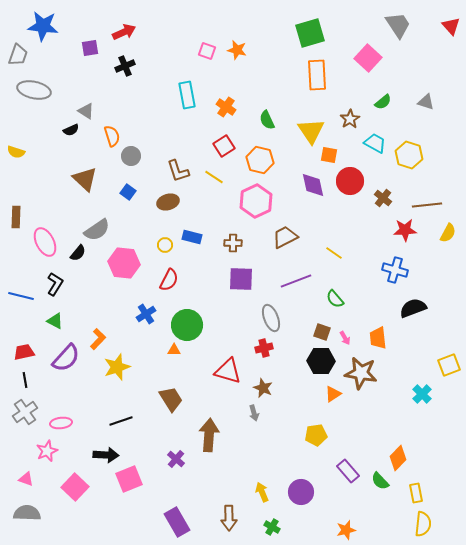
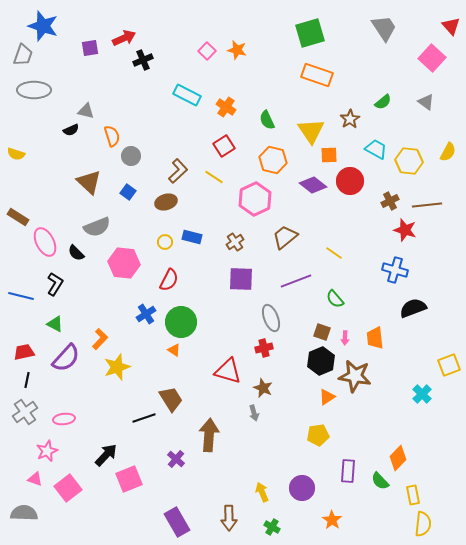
gray trapezoid at (398, 25): moved 14 px left, 3 px down
blue star at (43, 26): rotated 12 degrees clockwise
red arrow at (124, 32): moved 6 px down
pink square at (207, 51): rotated 24 degrees clockwise
gray trapezoid at (18, 55): moved 5 px right
pink square at (368, 58): moved 64 px right
black cross at (125, 66): moved 18 px right, 6 px up
orange rectangle at (317, 75): rotated 68 degrees counterclockwise
gray ellipse at (34, 90): rotated 12 degrees counterclockwise
cyan rectangle at (187, 95): rotated 52 degrees counterclockwise
gray triangle at (426, 102): rotated 18 degrees clockwise
gray triangle at (86, 111): rotated 18 degrees counterclockwise
cyan trapezoid at (375, 143): moved 1 px right, 6 px down
yellow semicircle at (16, 152): moved 2 px down
orange square at (329, 155): rotated 12 degrees counterclockwise
yellow hexagon at (409, 155): moved 6 px down; rotated 12 degrees counterclockwise
orange hexagon at (260, 160): moved 13 px right
brown L-shape at (178, 171): rotated 115 degrees counterclockwise
brown triangle at (85, 179): moved 4 px right, 3 px down
purple diamond at (313, 185): rotated 40 degrees counterclockwise
brown cross at (383, 198): moved 7 px right, 3 px down; rotated 24 degrees clockwise
pink hexagon at (256, 201): moved 1 px left, 2 px up
brown ellipse at (168, 202): moved 2 px left
brown rectangle at (16, 217): moved 2 px right; rotated 60 degrees counterclockwise
gray semicircle at (97, 230): moved 3 px up; rotated 12 degrees clockwise
red star at (405, 230): rotated 20 degrees clockwise
yellow semicircle at (448, 233): moved 81 px up
brown trapezoid at (285, 237): rotated 12 degrees counterclockwise
brown cross at (233, 243): moved 2 px right, 1 px up; rotated 36 degrees counterclockwise
yellow circle at (165, 245): moved 3 px up
black semicircle at (78, 253): moved 2 px left; rotated 96 degrees clockwise
green triangle at (55, 321): moved 3 px down
green circle at (187, 325): moved 6 px left, 3 px up
pink arrow at (345, 338): rotated 32 degrees clockwise
orange trapezoid at (378, 338): moved 3 px left
orange L-shape at (98, 339): moved 2 px right
orange triangle at (174, 350): rotated 32 degrees clockwise
black hexagon at (321, 361): rotated 24 degrees counterclockwise
brown star at (361, 373): moved 6 px left, 3 px down
black line at (25, 380): moved 2 px right; rotated 21 degrees clockwise
orange triangle at (333, 394): moved 6 px left, 3 px down
black line at (121, 421): moved 23 px right, 3 px up
pink ellipse at (61, 423): moved 3 px right, 4 px up
yellow pentagon at (316, 435): moved 2 px right
black arrow at (106, 455): rotated 50 degrees counterclockwise
purple rectangle at (348, 471): rotated 45 degrees clockwise
pink triangle at (26, 479): moved 9 px right
pink square at (75, 487): moved 7 px left, 1 px down; rotated 8 degrees clockwise
purple circle at (301, 492): moved 1 px right, 4 px up
yellow rectangle at (416, 493): moved 3 px left, 2 px down
gray semicircle at (27, 513): moved 3 px left
orange star at (346, 530): moved 14 px left, 10 px up; rotated 24 degrees counterclockwise
